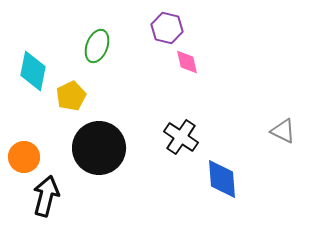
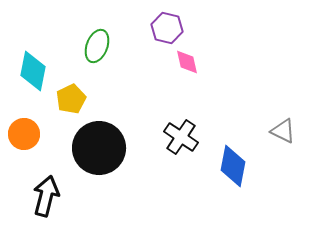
yellow pentagon: moved 3 px down
orange circle: moved 23 px up
blue diamond: moved 11 px right, 13 px up; rotated 15 degrees clockwise
